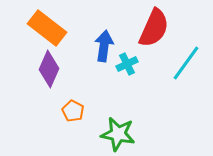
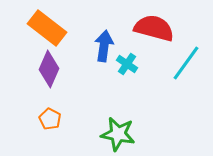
red semicircle: rotated 99 degrees counterclockwise
cyan cross: rotated 30 degrees counterclockwise
orange pentagon: moved 23 px left, 8 px down
